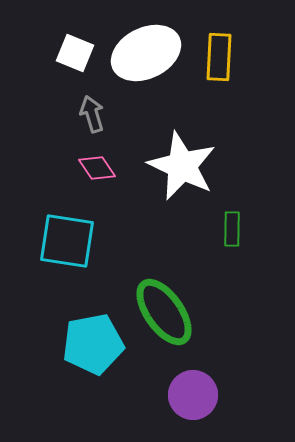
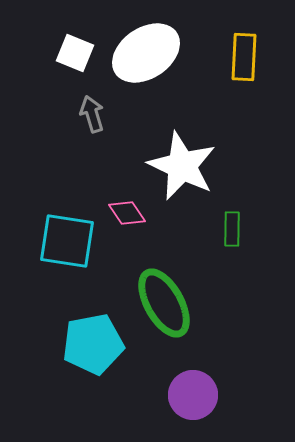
white ellipse: rotated 8 degrees counterclockwise
yellow rectangle: moved 25 px right
pink diamond: moved 30 px right, 45 px down
green ellipse: moved 9 px up; rotated 6 degrees clockwise
